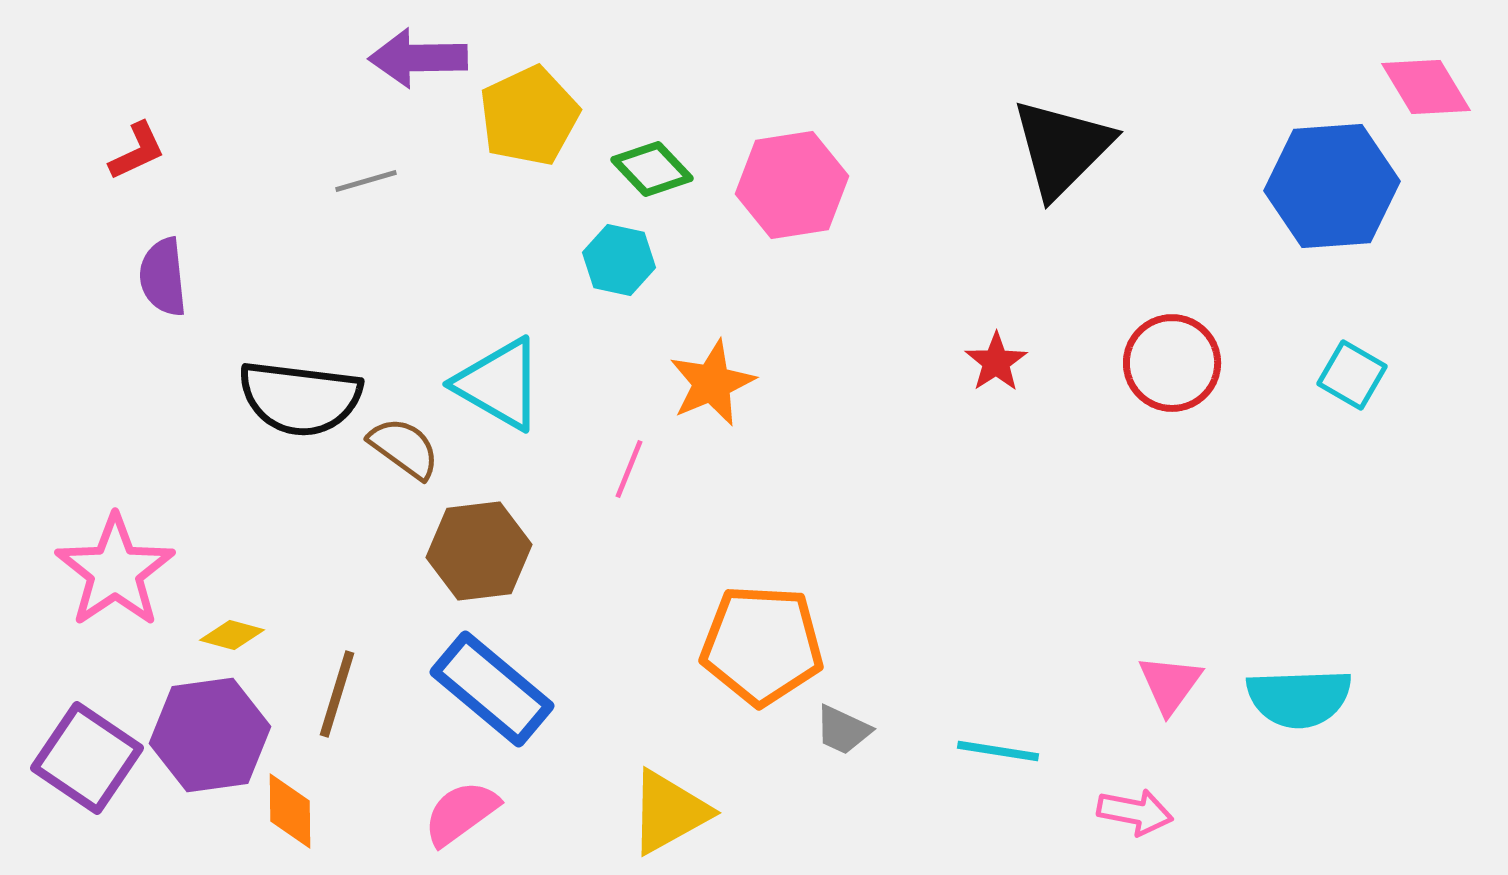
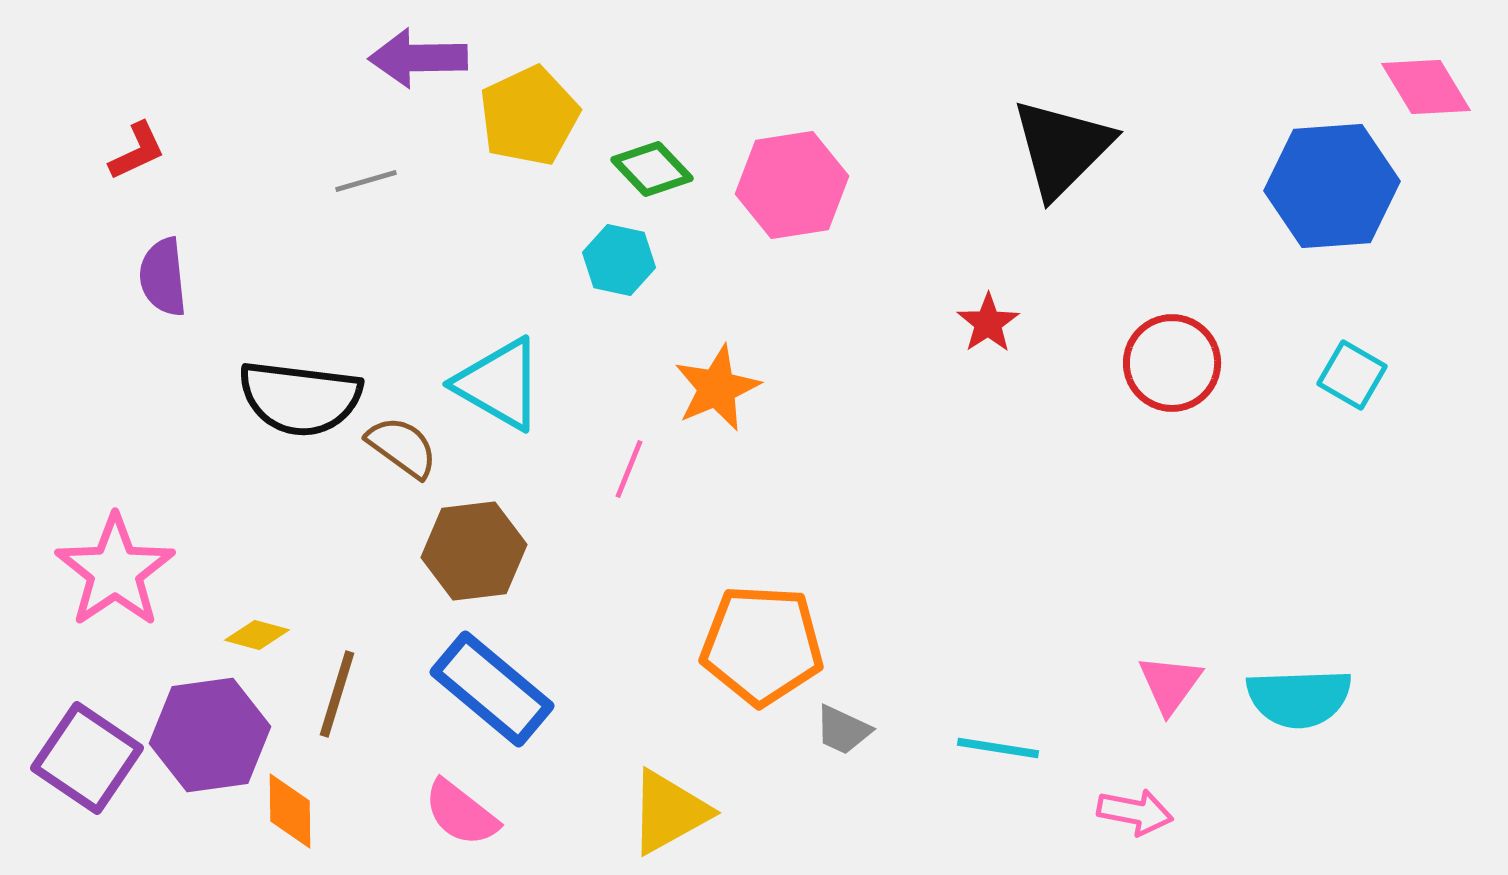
red star: moved 8 px left, 39 px up
orange star: moved 5 px right, 5 px down
brown semicircle: moved 2 px left, 1 px up
brown hexagon: moved 5 px left
yellow diamond: moved 25 px right
cyan line: moved 3 px up
pink semicircle: rotated 106 degrees counterclockwise
